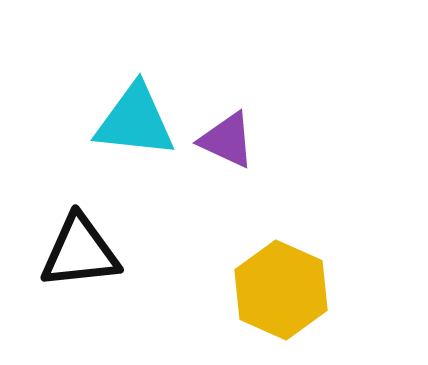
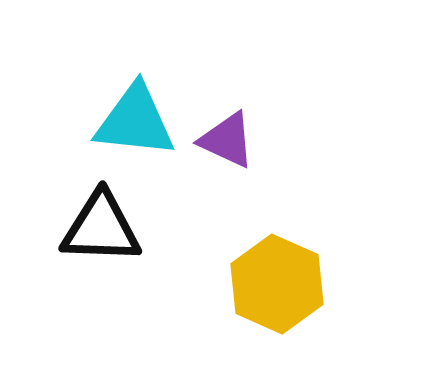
black triangle: moved 21 px right, 24 px up; rotated 8 degrees clockwise
yellow hexagon: moved 4 px left, 6 px up
